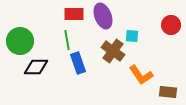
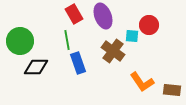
red rectangle: rotated 60 degrees clockwise
red circle: moved 22 px left
orange L-shape: moved 1 px right, 7 px down
brown rectangle: moved 4 px right, 2 px up
